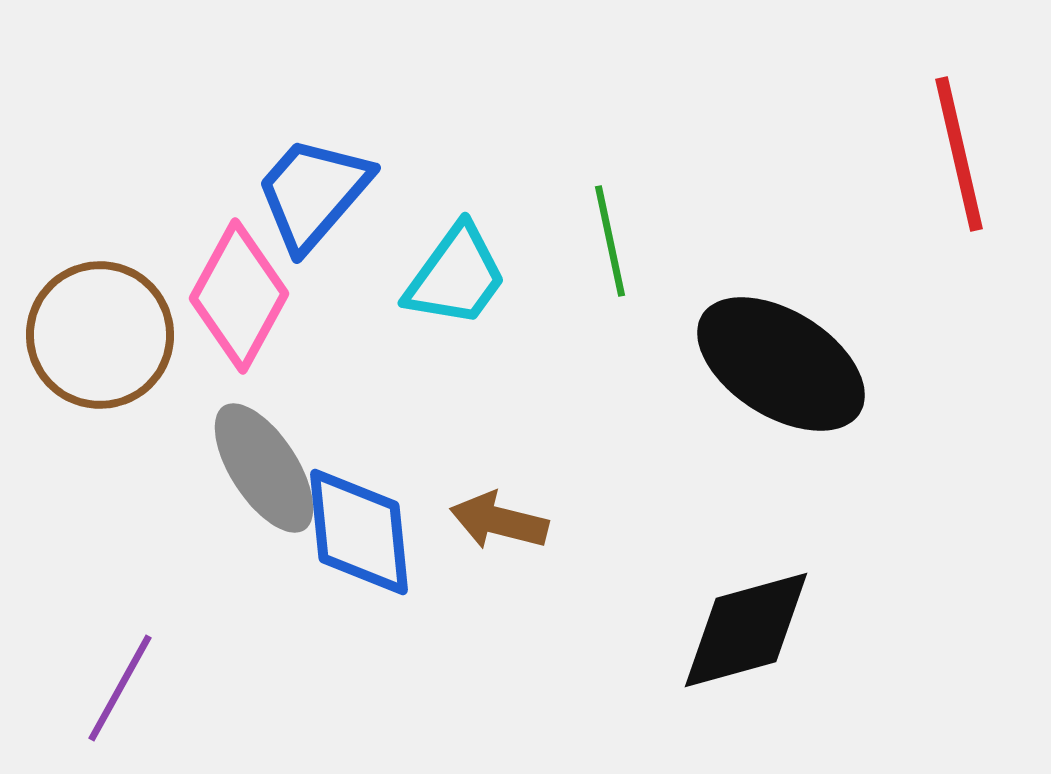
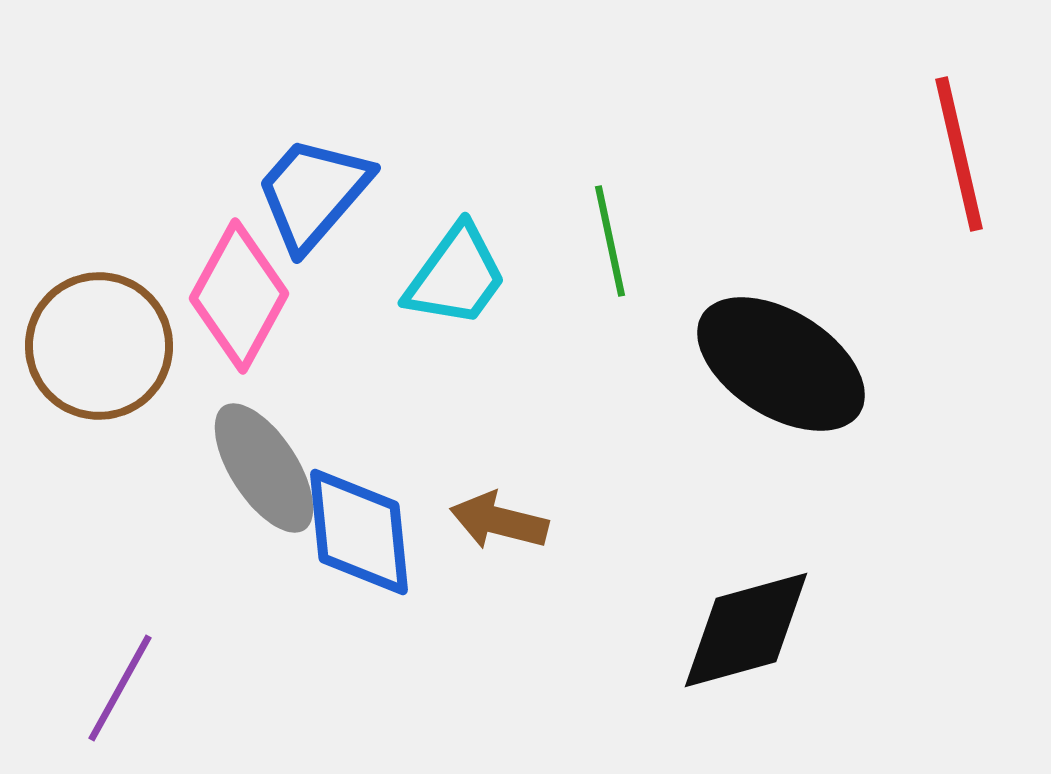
brown circle: moved 1 px left, 11 px down
